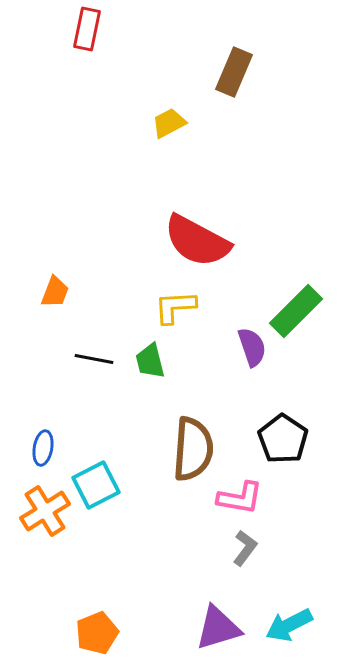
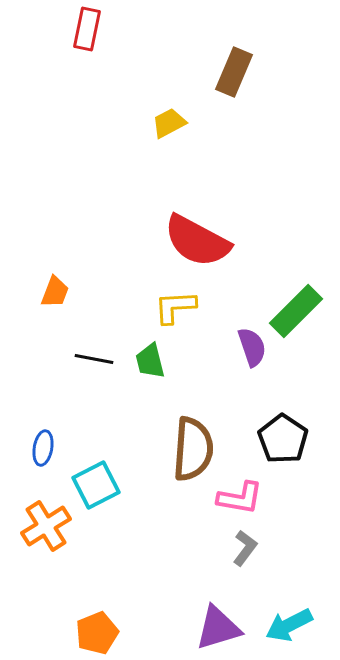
orange cross: moved 1 px right, 15 px down
